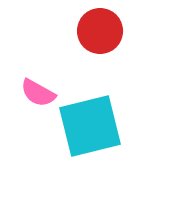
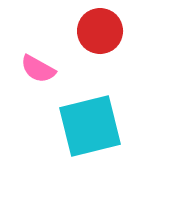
pink semicircle: moved 24 px up
